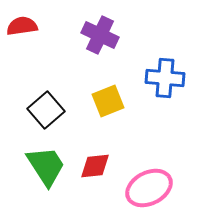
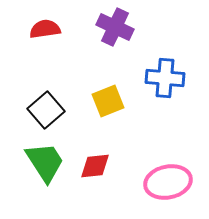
red semicircle: moved 23 px right, 3 px down
purple cross: moved 15 px right, 8 px up
green trapezoid: moved 1 px left, 4 px up
pink ellipse: moved 19 px right, 6 px up; rotated 15 degrees clockwise
